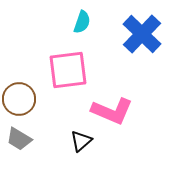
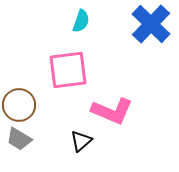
cyan semicircle: moved 1 px left, 1 px up
blue cross: moved 9 px right, 10 px up
brown circle: moved 6 px down
